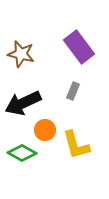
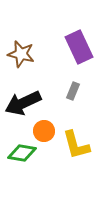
purple rectangle: rotated 12 degrees clockwise
orange circle: moved 1 px left, 1 px down
green diamond: rotated 20 degrees counterclockwise
